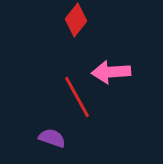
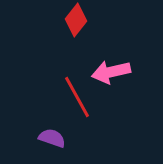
pink arrow: rotated 9 degrees counterclockwise
